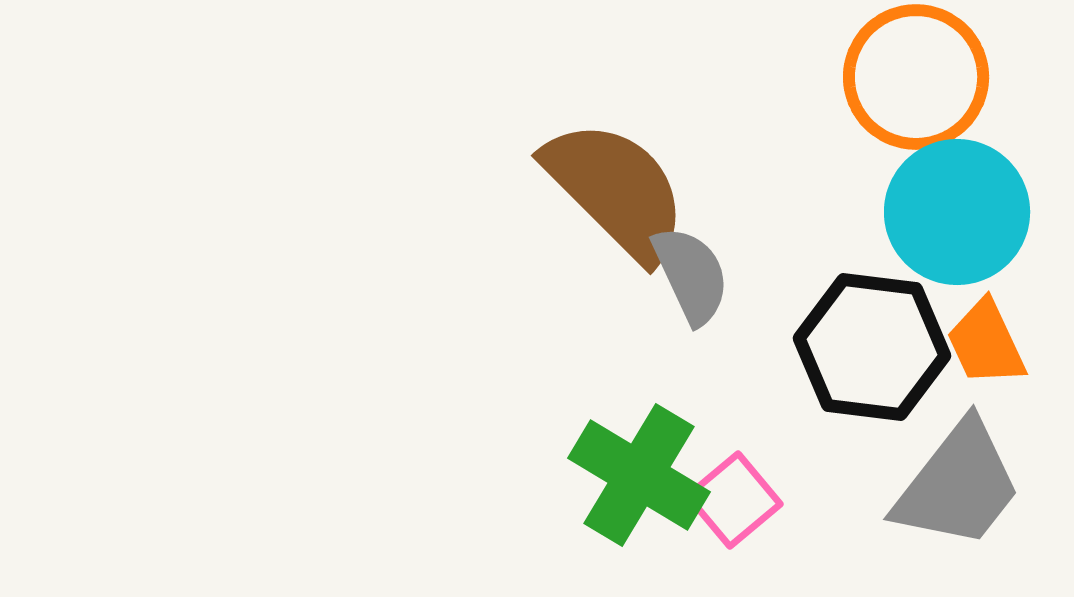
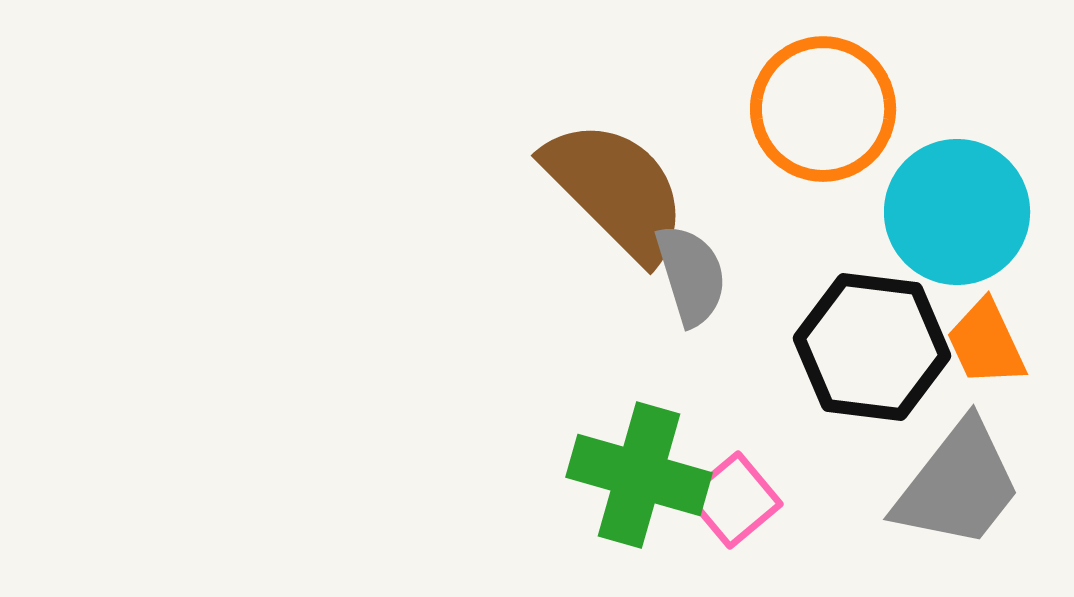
orange circle: moved 93 px left, 32 px down
gray semicircle: rotated 8 degrees clockwise
green cross: rotated 15 degrees counterclockwise
